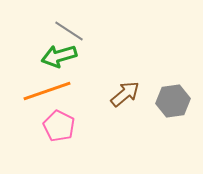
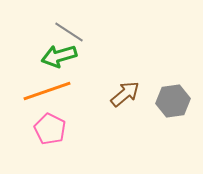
gray line: moved 1 px down
pink pentagon: moved 9 px left, 3 px down
